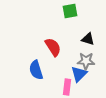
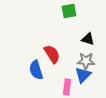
green square: moved 1 px left
red semicircle: moved 1 px left, 7 px down
blue triangle: moved 4 px right, 1 px down
